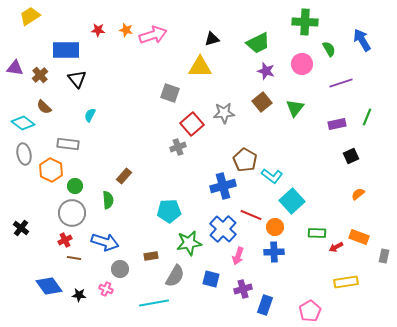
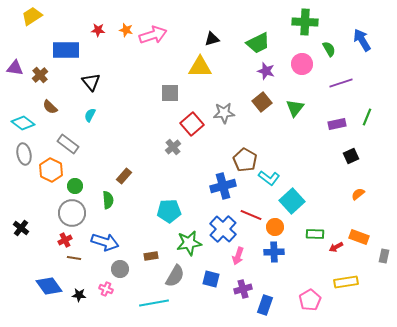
yellow trapezoid at (30, 16): moved 2 px right
black triangle at (77, 79): moved 14 px right, 3 px down
gray square at (170, 93): rotated 18 degrees counterclockwise
brown semicircle at (44, 107): moved 6 px right
gray rectangle at (68, 144): rotated 30 degrees clockwise
gray cross at (178, 147): moved 5 px left; rotated 21 degrees counterclockwise
cyan L-shape at (272, 176): moved 3 px left, 2 px down
green rectangle at (317, 233): moved 2 px left, 1 px down
pink pentagon at (310, 311): moved 11 px up
